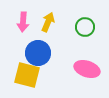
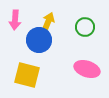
pink arrow: moved 8 px left, 2 px up
blue circle: moved 1 px right, 13 px up
